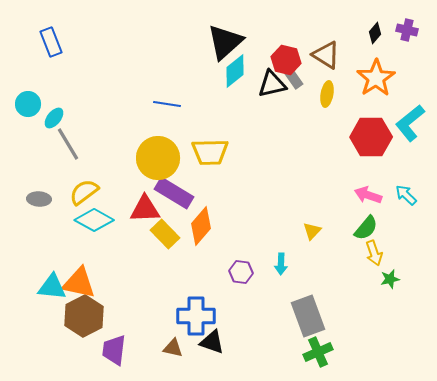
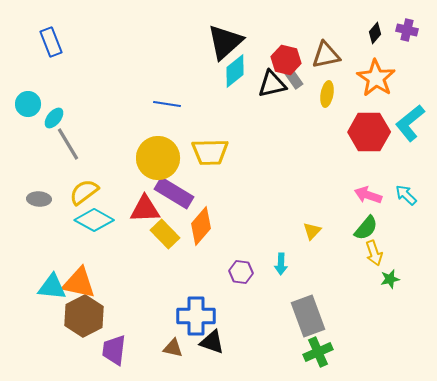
brown triangle at (326, 55): rotated 44 degrees counterclockwise
orange star at (376, 78): rotated 6 degrees counterclockwise
red hexagon at (371, 137): moved 2 px left, 5 px up
